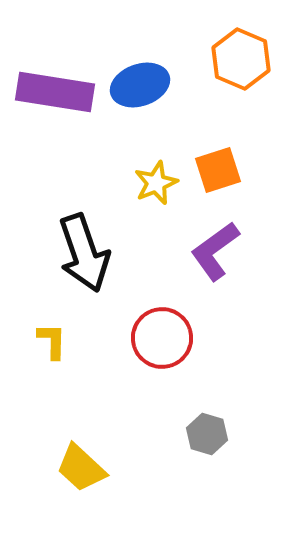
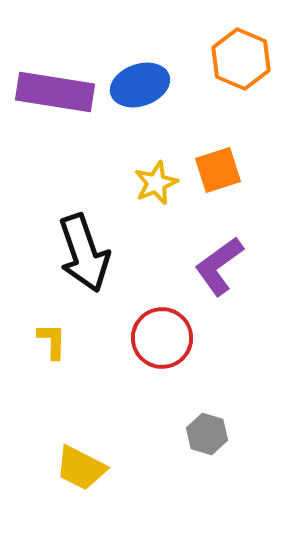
purple L-shape: moved 4 px right, 15 px down
yellow trapezoid: rotated 16 degrees counterclockwise
